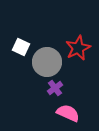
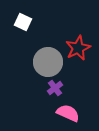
white square: moved 2 px right, 25 px up
gray circle: moved 1 px right
